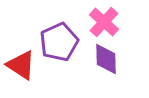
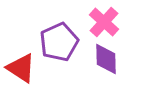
red triangle: moved 3 px down
